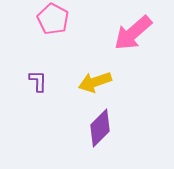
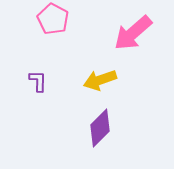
yellow arrow: moved 5 px right, 2 px up
